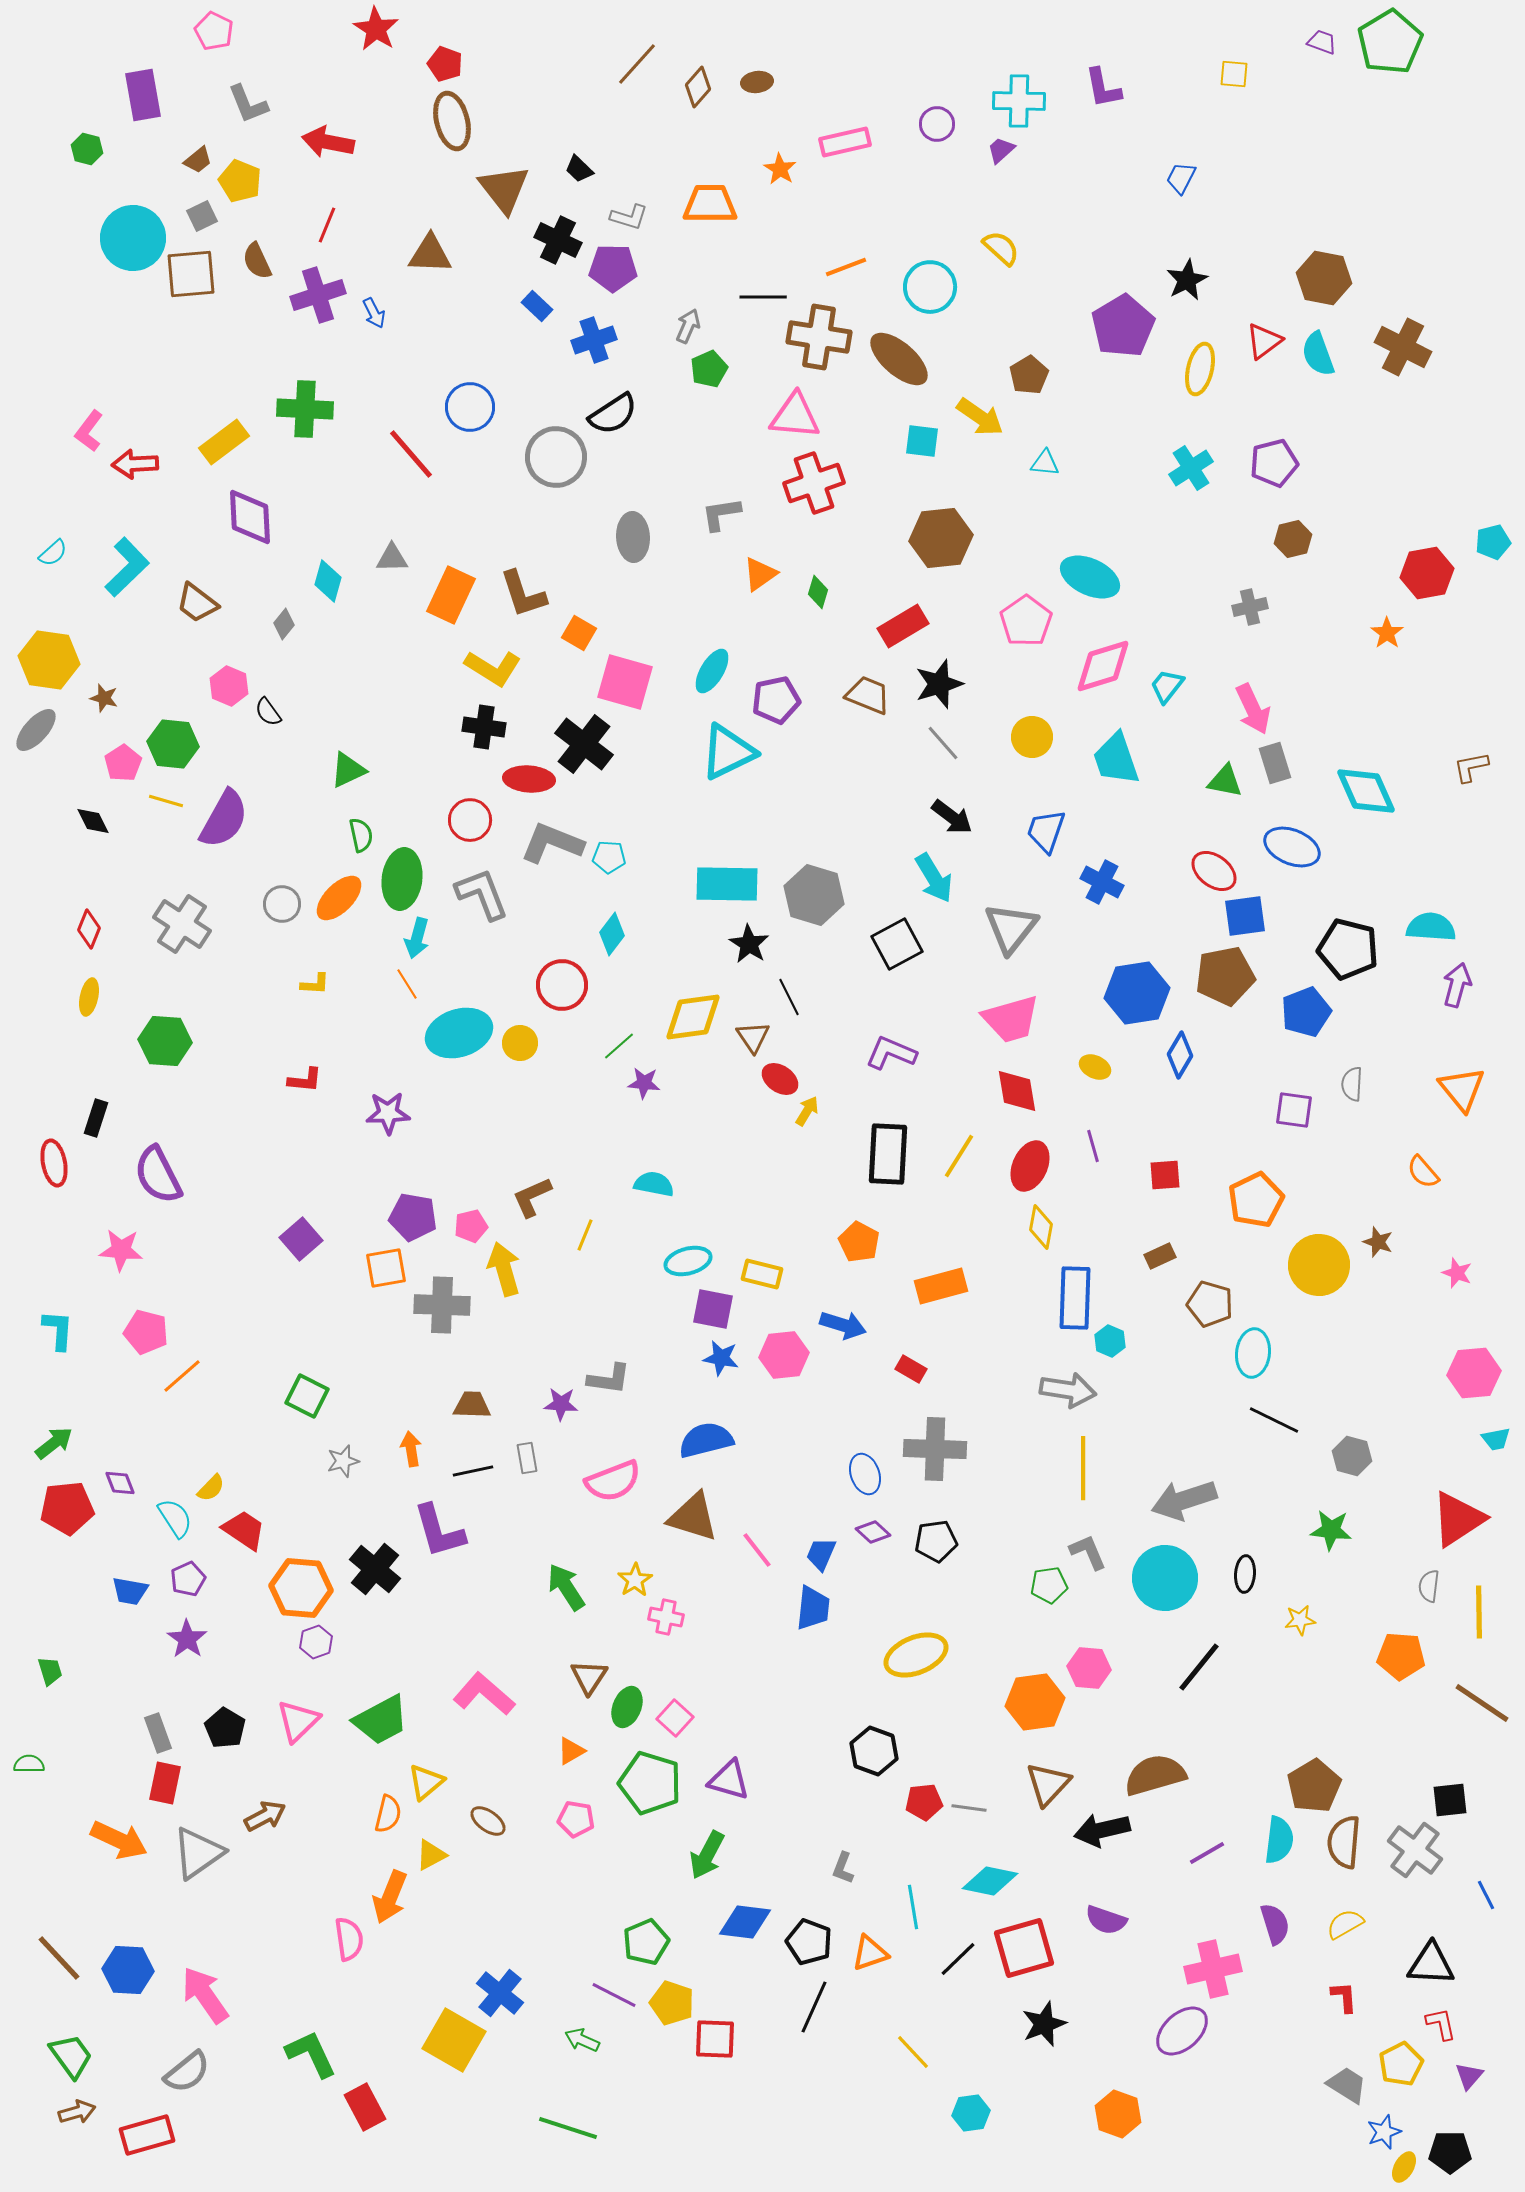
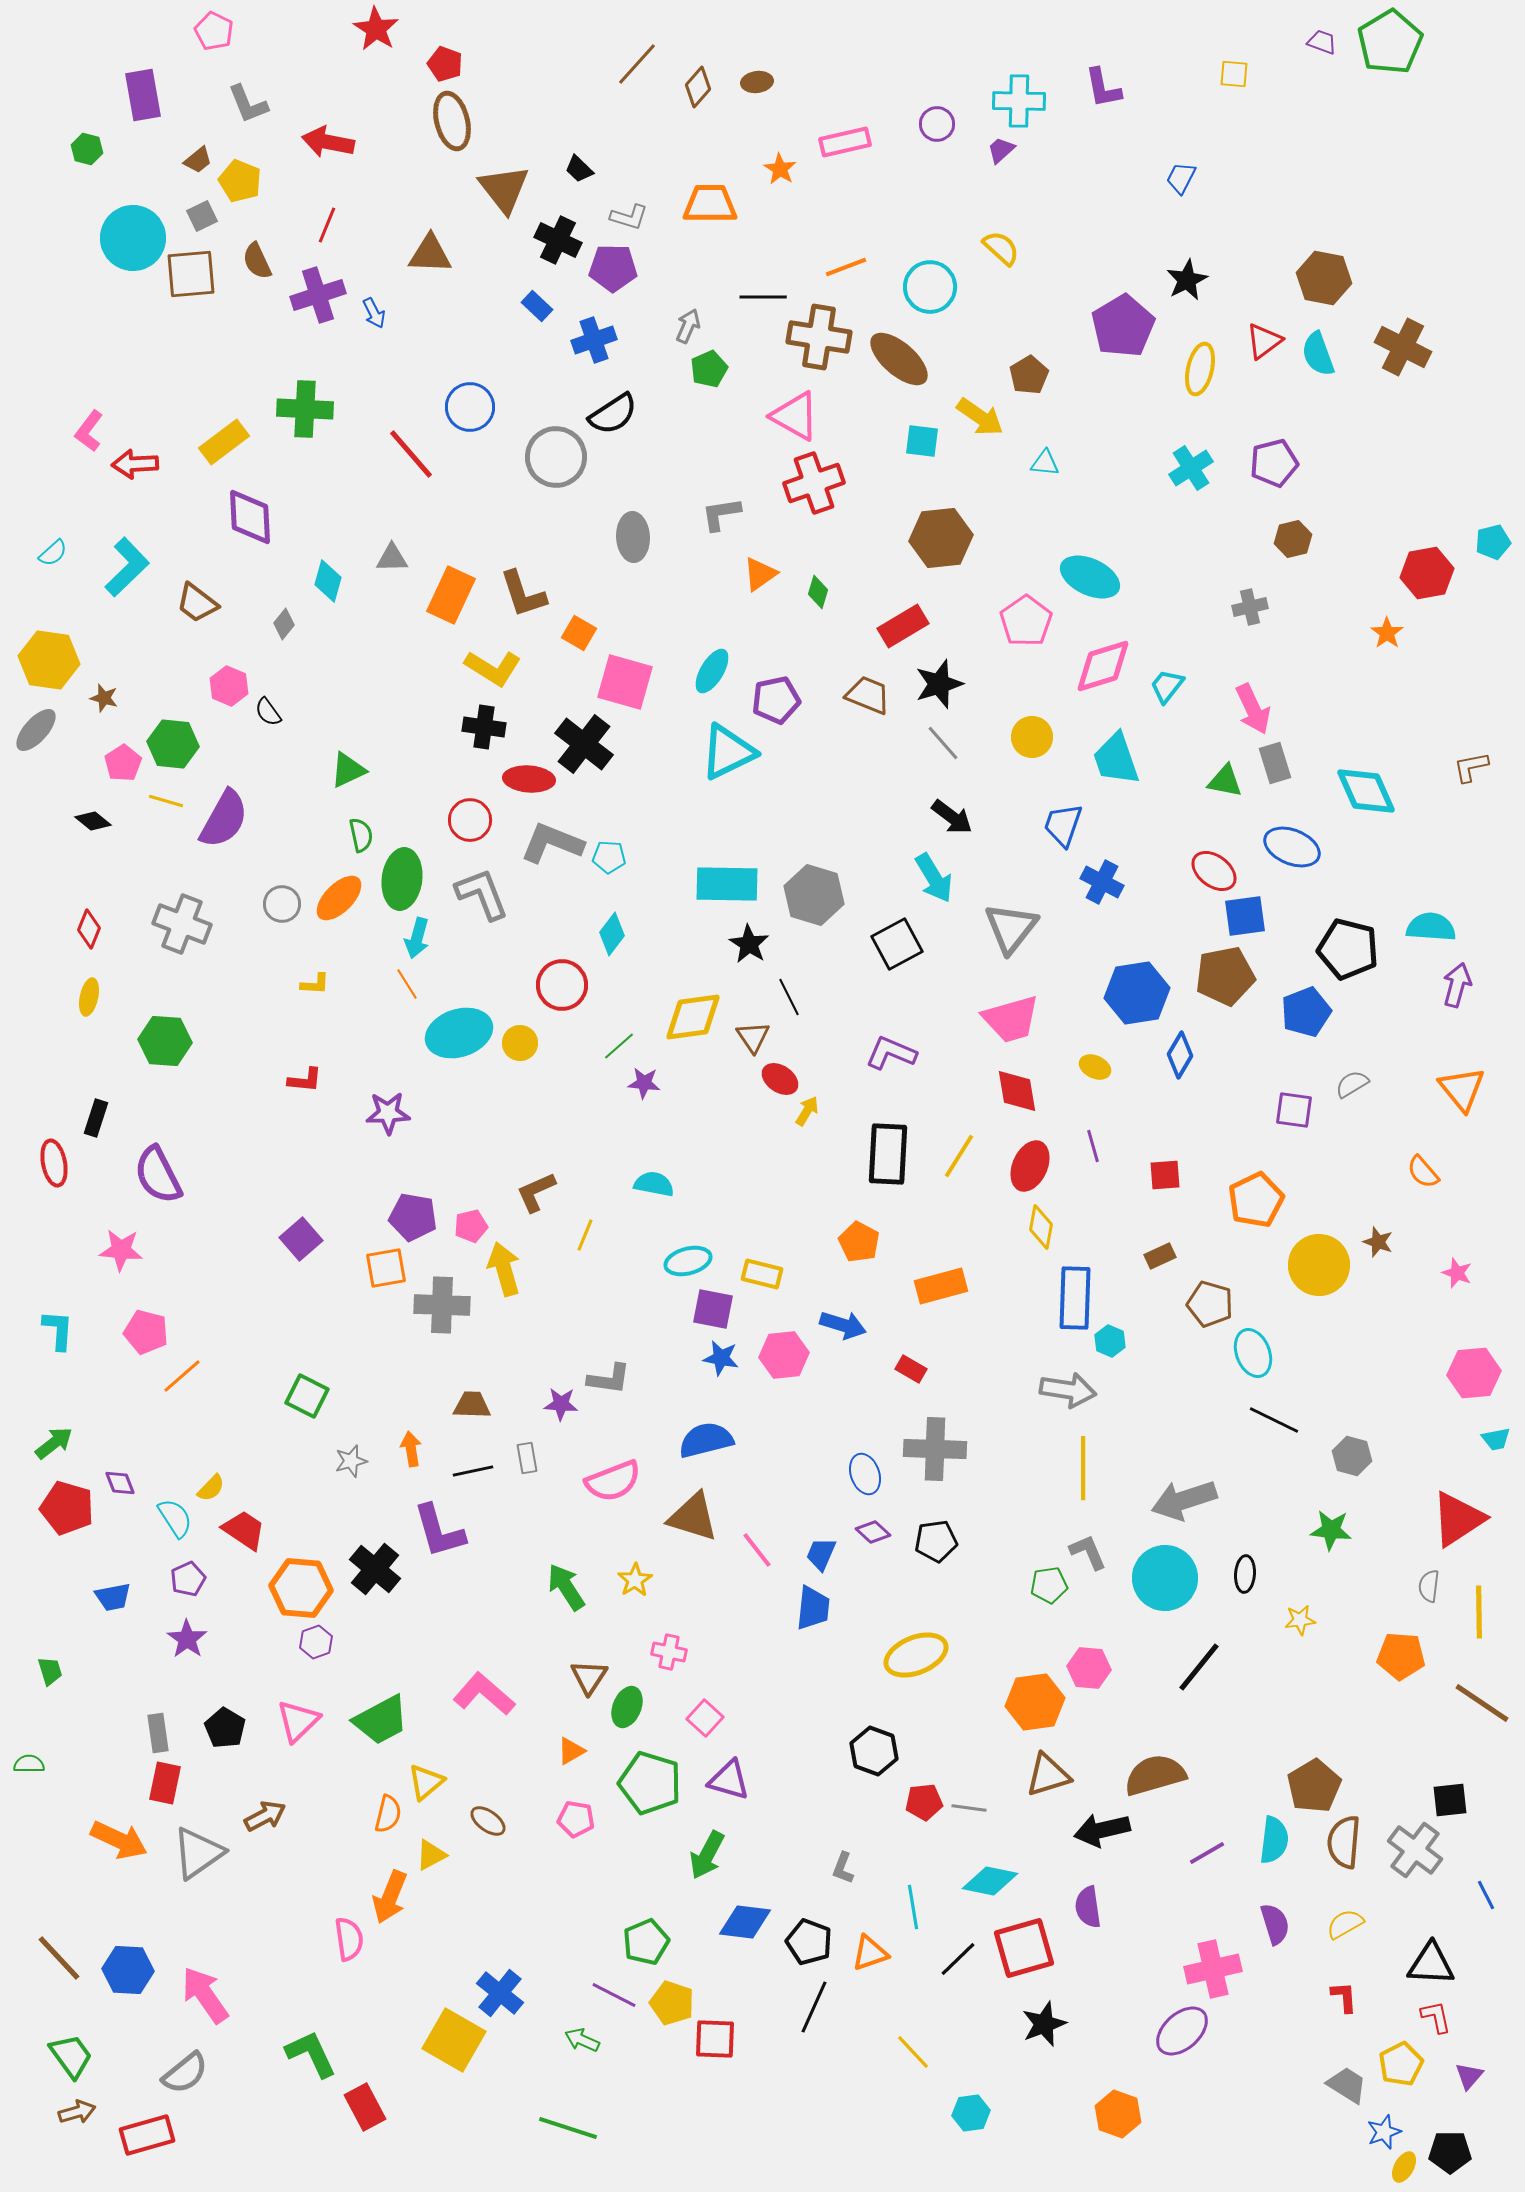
pink triangle at (795, 416): rotated 24 degrees clockwise
black diamond at (93, 821): rotated 24 degrees counterclockwise
blue trapezoid at (1046, 831): moved 17 px right, 6 px up
gray cross at (182, 924): rotated 12 degrees counterclockwise
gray semicircle at (1352, 1084): rotated 56 degrees clockwise
brown L-shape at (532, 1197): moved 4 px right, 5 px up
cyan ellipse at (1253, 1353): rotated 27 degrees counterclockwise
gray star at (343, 1461): moved 8 px right
red pentagon at (67, 1508): rotated 22 degrees clockwise
blue trapezoid at (130, 1591): moved 17 px left, 6 px down; rotated 21 degrees counterclockwise
pink cross at (666, 1617): moved 3 px right, 35 px down
pink square at (675, 1718): moved 30 px right
gray rectangle at (158, 1733): rotated 12 degrees clockwise
brown triangle at (1048, 1784): moved 9 px up; rotated 30 degrees clockwise
cyan semicircle at (1279, 1840): moved 5 px left
purple semicircle at (1106, 1920): moved 18 px left, 13 px up; rotated 63 degrees clockwise
red L-shape at (1441, 2024): moved 5 px left, 7 px up
gray semicircle at (187, 2072): moved 2 px left, 1 px down
